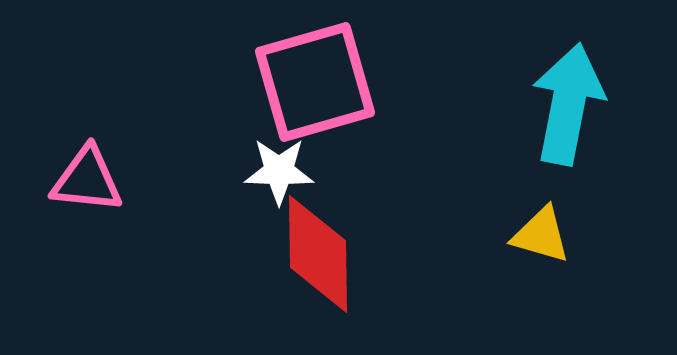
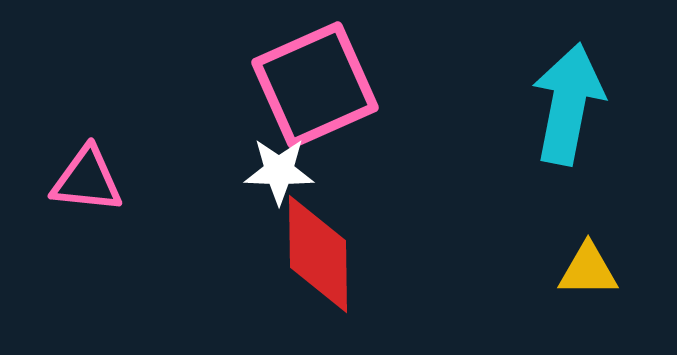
pink square: moved 3 px down; rotated 8 degrees counterclockwise
yellow triangle: moved 47 px right, 35 px down; rotated 16 degrees counterclockwise
